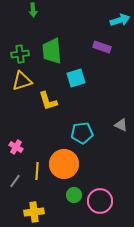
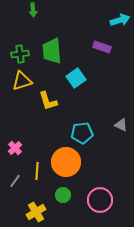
cyan square: rotated 18 degrees counterclockwise
pink cross: moved 1 px left, 1 px down; rotated 16 degrees clockwise
orange circle: moved 2 px right, 2 px up
green circle: moved 11 px left
pink circle: moved 1 px up
yellow cross: moved 2 px right; rotated 24 degrees counterclockwise
